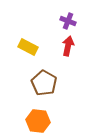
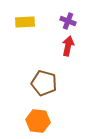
yellow rectangle: moved 3 px left, 25 px up; rotated 30 degrees counterclockwise
brown pentagon: rotated 15 degrees counterclockwise
